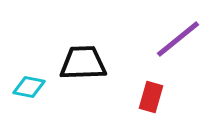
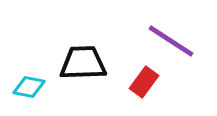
purple line: moved 7 px left, 2 px down; rotated 72 degrees clockwise
red rectangle: moved 7 px left, 15 px up; rotated 20 degrees clockwise
